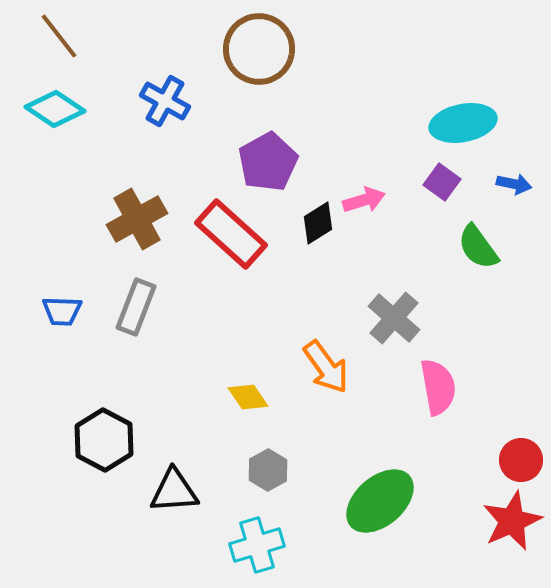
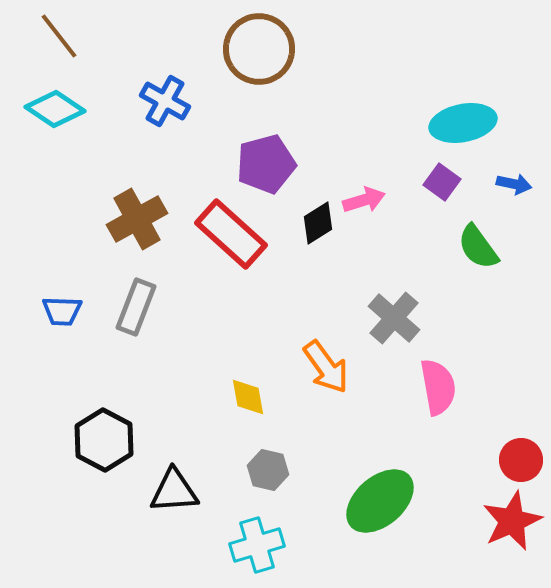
purple pentagon: moved 2 px left, 2 px down; rotated 14 degrees clockwise
yellow diamond: rotated 24 degrees clockwise
gray hexagon: rotated 18 degrees counterclockwise
